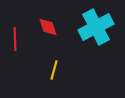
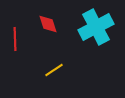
red diamond: moved 3 px up
yellow line: rotated 42 degrees clockwise
